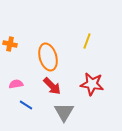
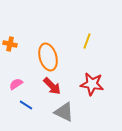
pink semicircle: rotated 24 degrees counterclockwise
gray triangle: rotated 35 degrees counterclockwise
